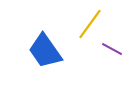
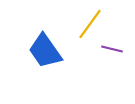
purple line: rotated 15 degrees counterclockwise
